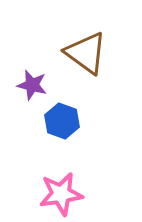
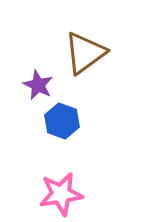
brown triangle: moved 1 px left; rotated 48 degrees clockwise
purple star: moved 6 px right; rotated 12 degrees clockwise
